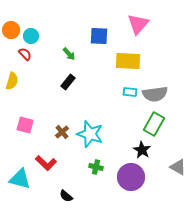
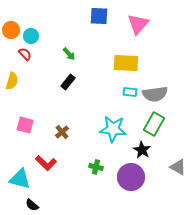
blue square: moved 20 px up
yellow rectangle: moved 2 px left, 2 px down
cyan star: moved 23 px right, 5 px up; rotated 12 degrees counterclockwise
black semicircle: moved 34 px left, 9 px down
